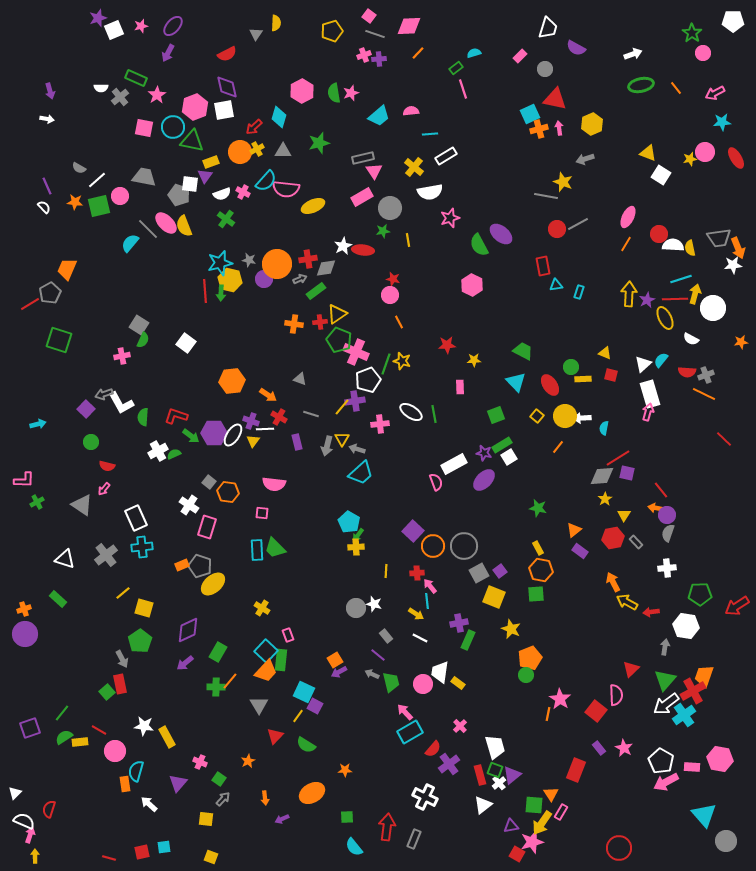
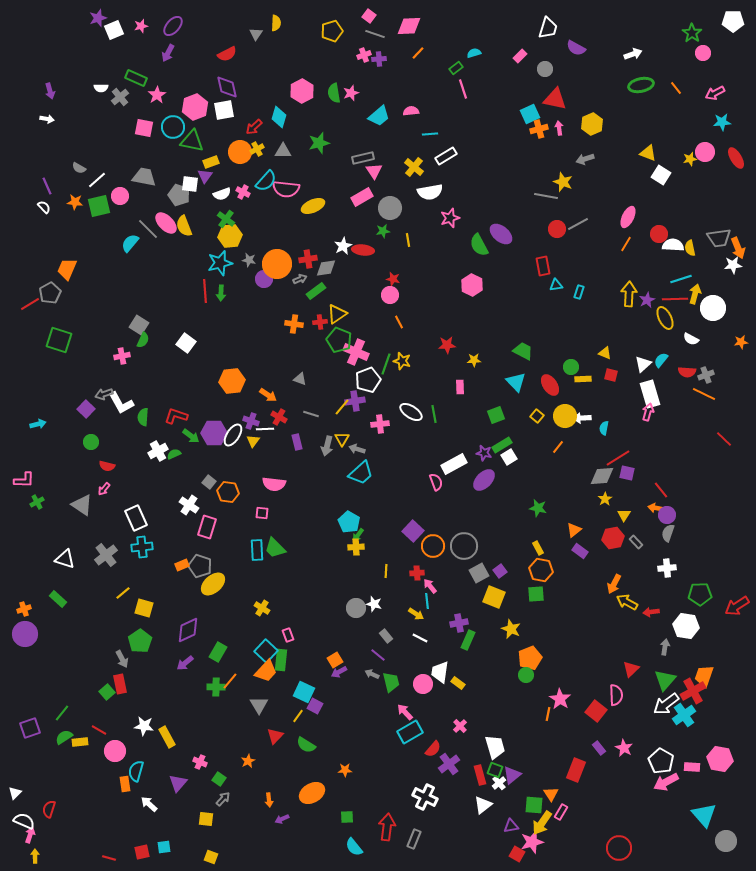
yellow hexagon at (230, 280): moved 44 px up; rotated 20 degrees counterclockwise
orange arrow at (613, 582): moved 1 px right, 2 px down; rotated 126 degrees counterclockwise
orange arrow at (265, 798): moved 4 px right, 2 px down
